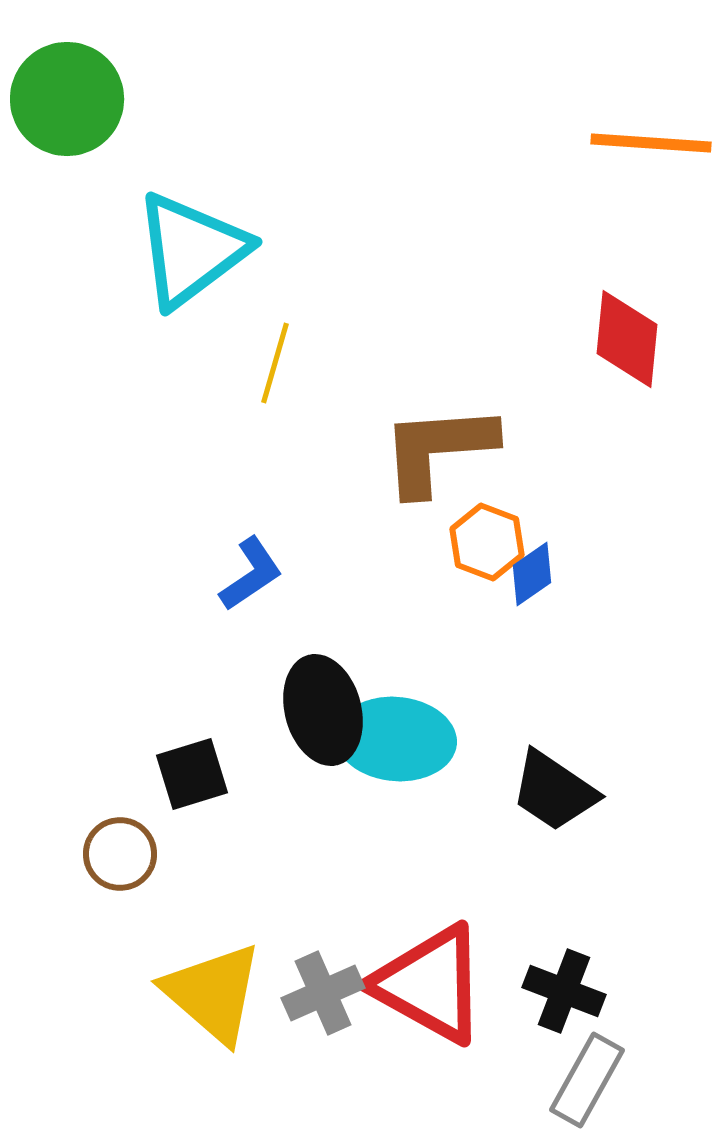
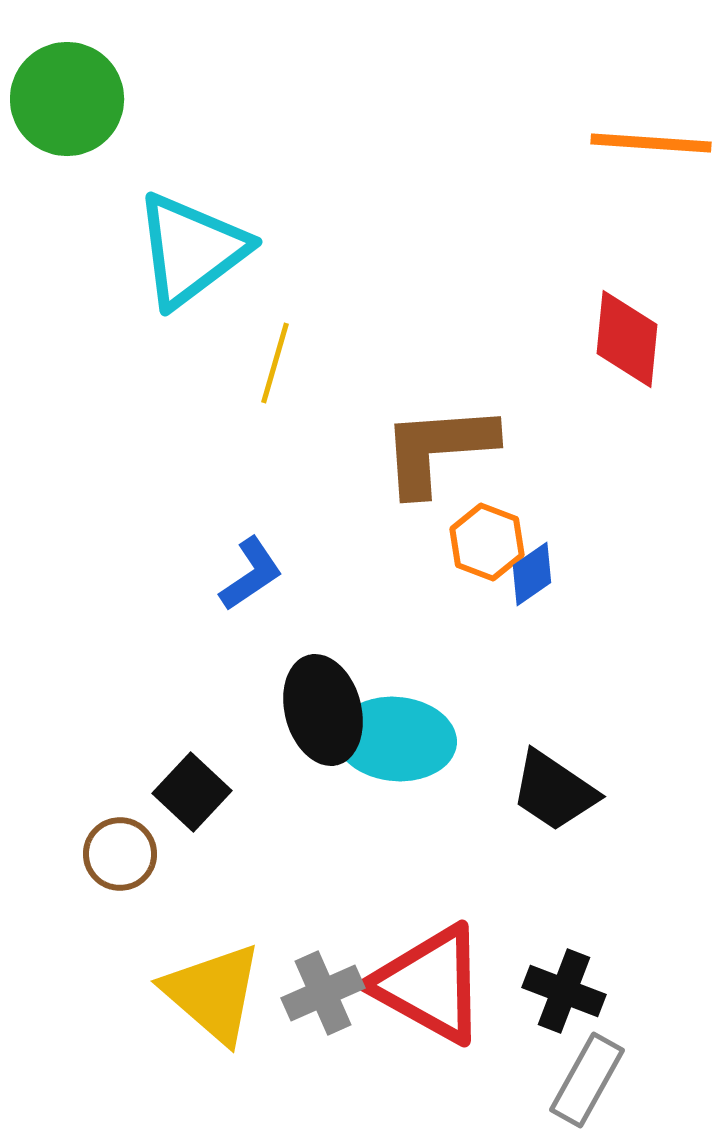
black square: moved 18 px down; rotated 30 degrees counterclockwise
